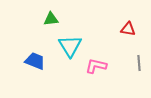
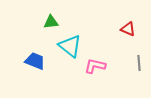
green triangle: moved 3 px down
red triangle: rotated 14 degrees clockwise
cyan triangle: rotated 20 degrees counterclockwise
pink L-shape: moved 1 px left
